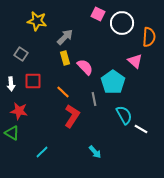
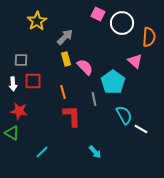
yellow star: rotated 30 degrees clockwise
gray square: moved 6 px down; rotated 32 degrees counterclockwise
yellow rectangle: moved 1 px right, 1 px down
white arrow: moved 2 px right
orange line: rotated 32 degrees clockwise
red L-shape: rotated 35 degrees counterclockwise
